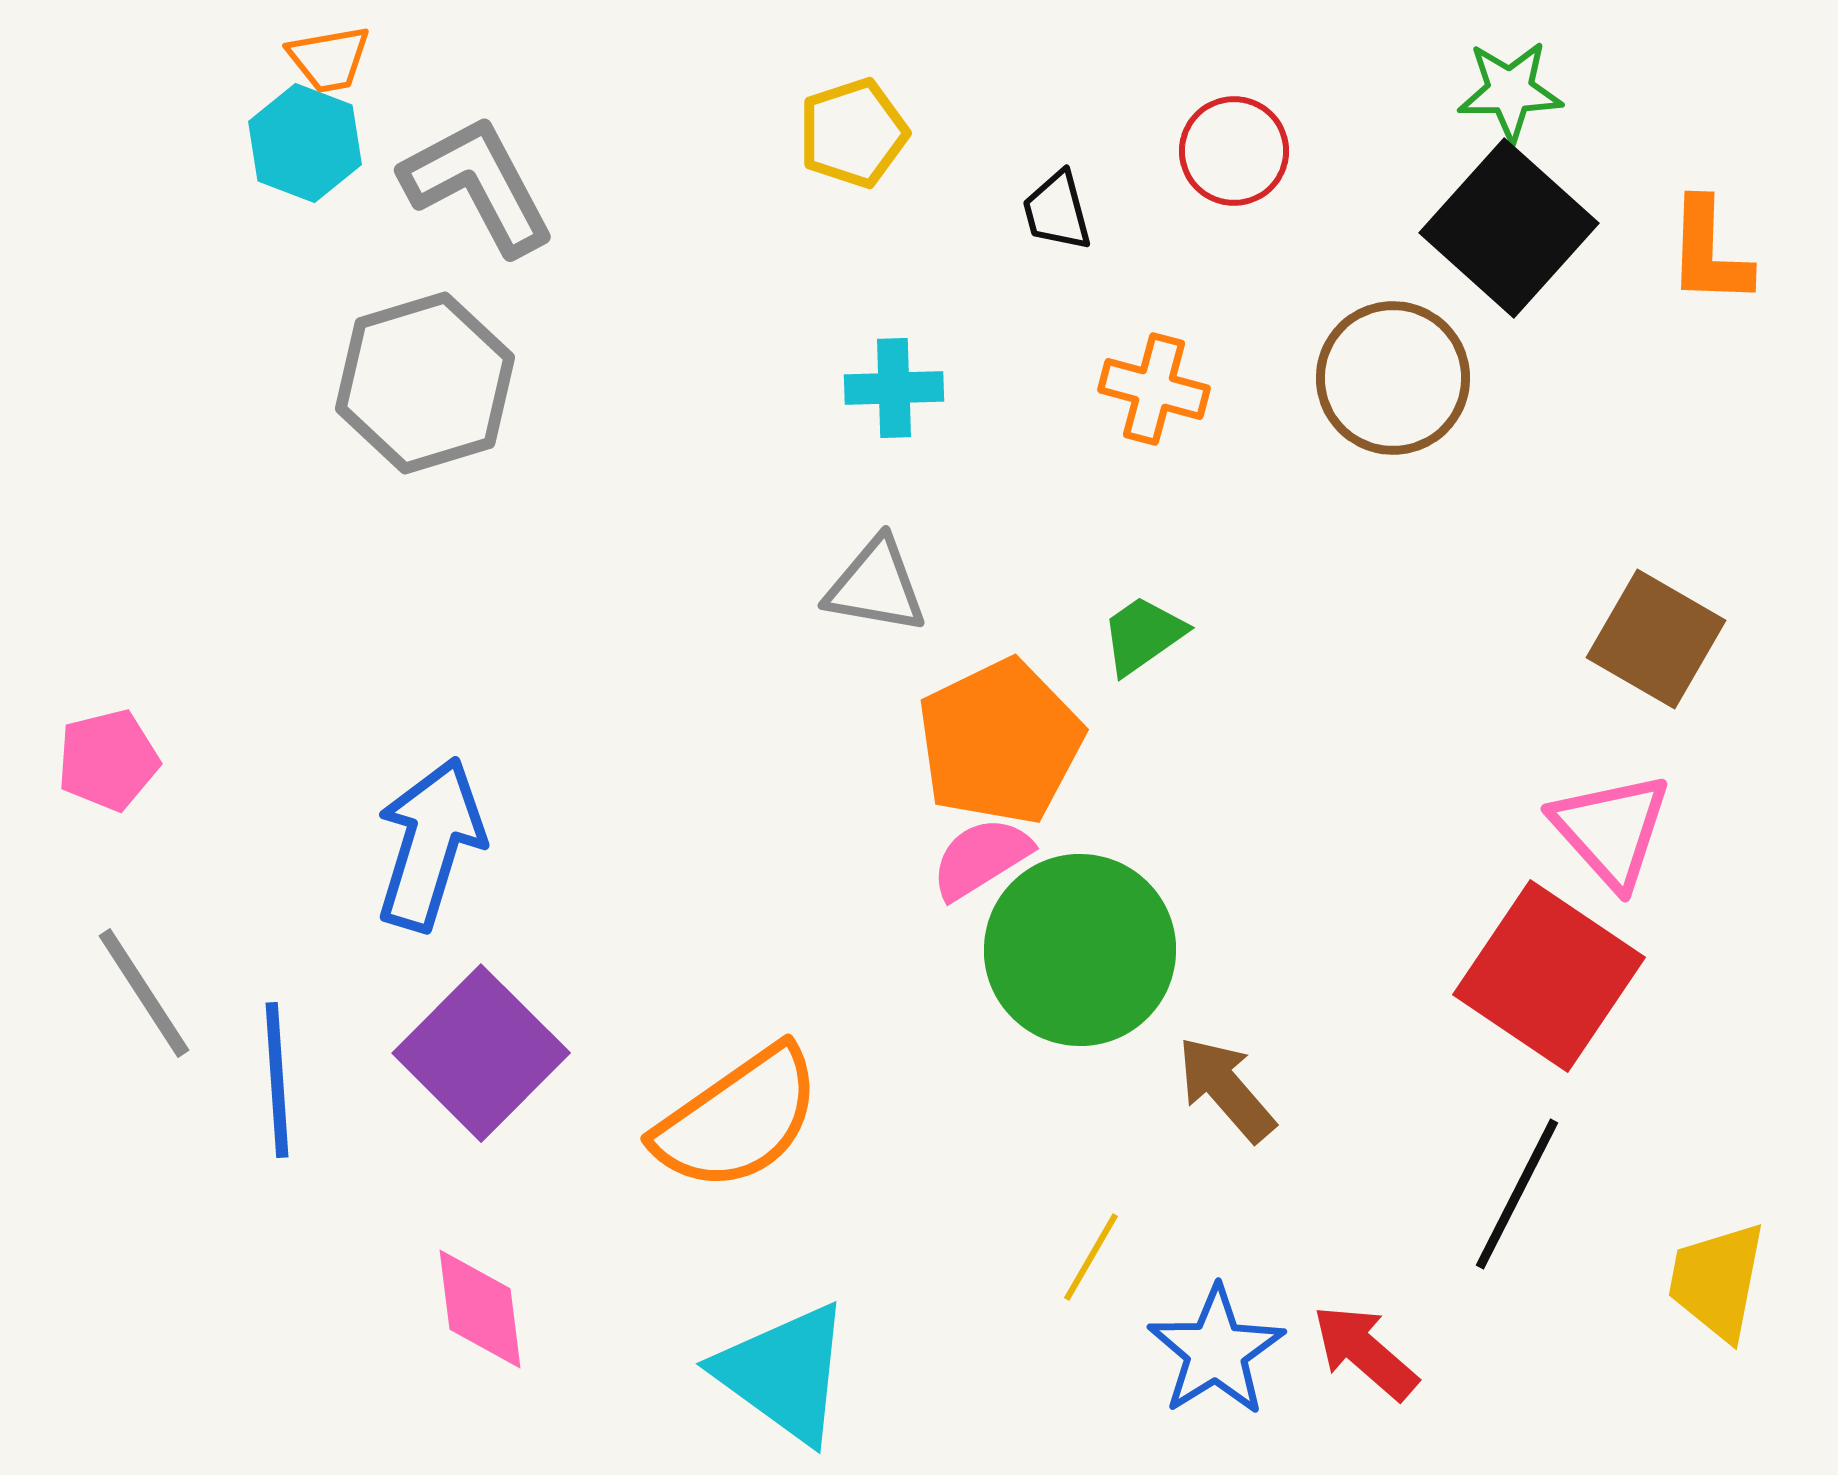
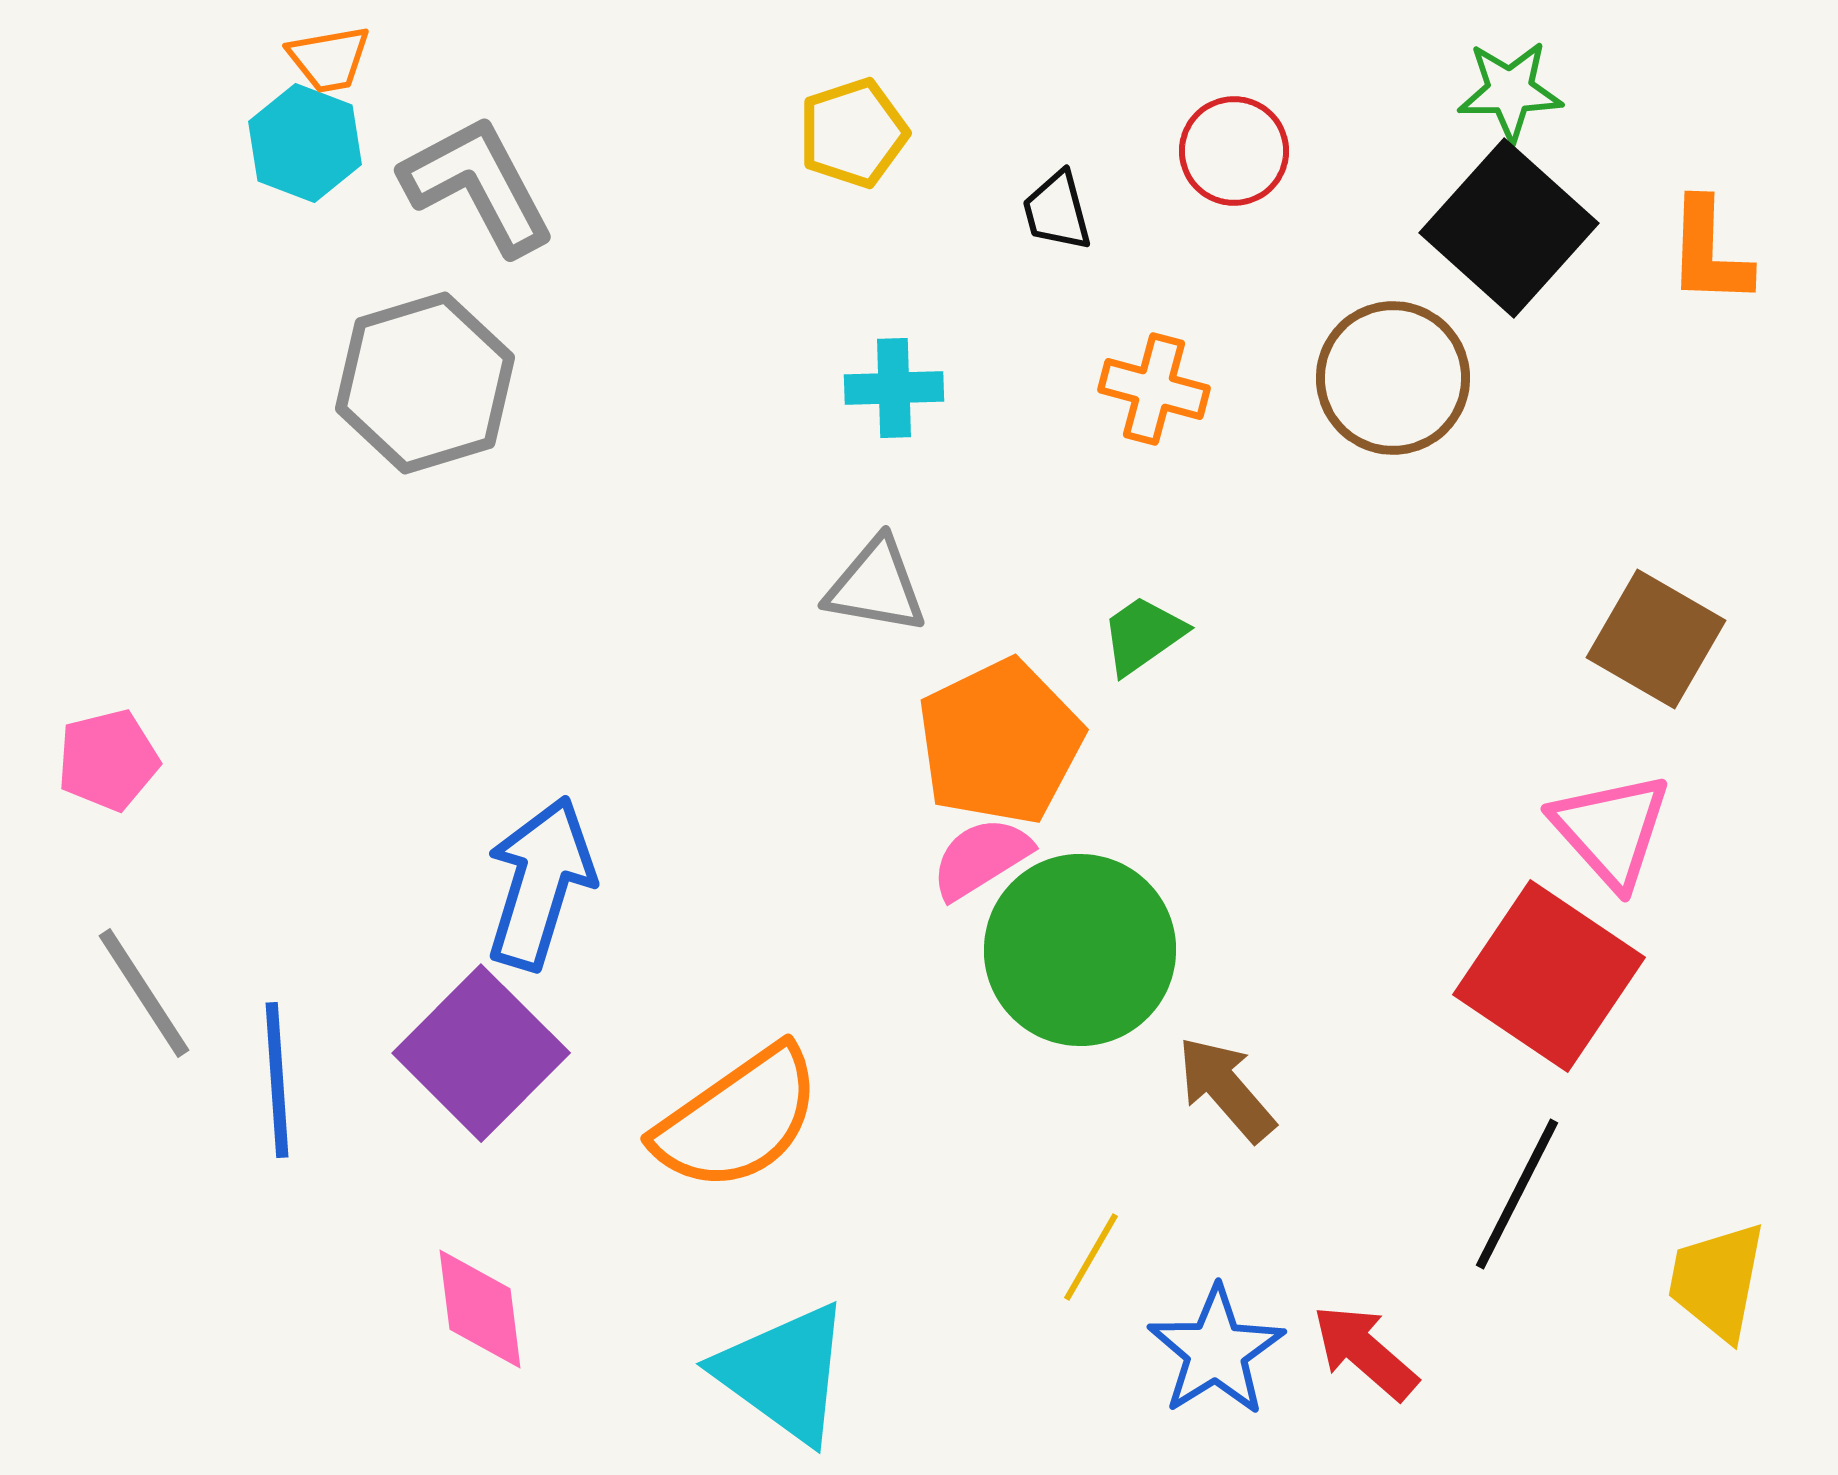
blue arrow: moved 110 px right, 39 px down
